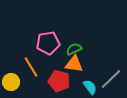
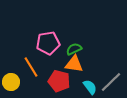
gray line: moved 3 px down
